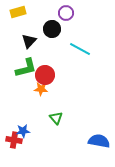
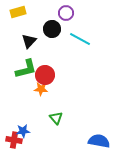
cyan line: moved 10 px up
green L-shape: moved 1 px down
